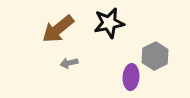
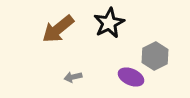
black star: rotated 16 degrees counterclockwise
gray arrow: moved 4 px right, 14 px down
purple ellipse: rotated 70 degrees counterclockwise
